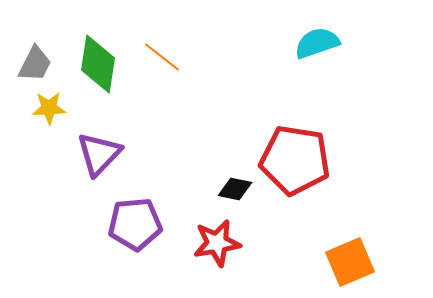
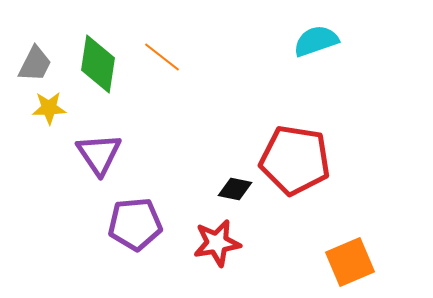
cyan semicircle: moved 1 px left, 2 px up
purple triangle: rotated 18 degrees counterclockwise
